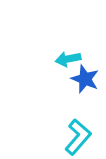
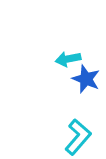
blue star: moved 1 px right
